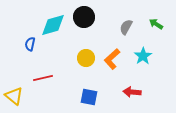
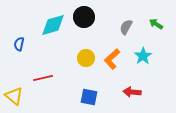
blue semicircle: moved 11 px left
